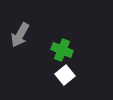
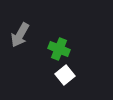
green cross: moved 3 px left, 1 px up
